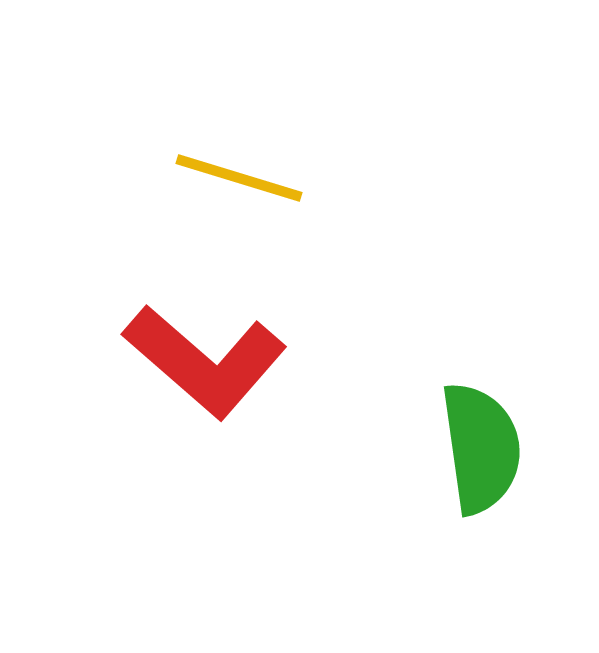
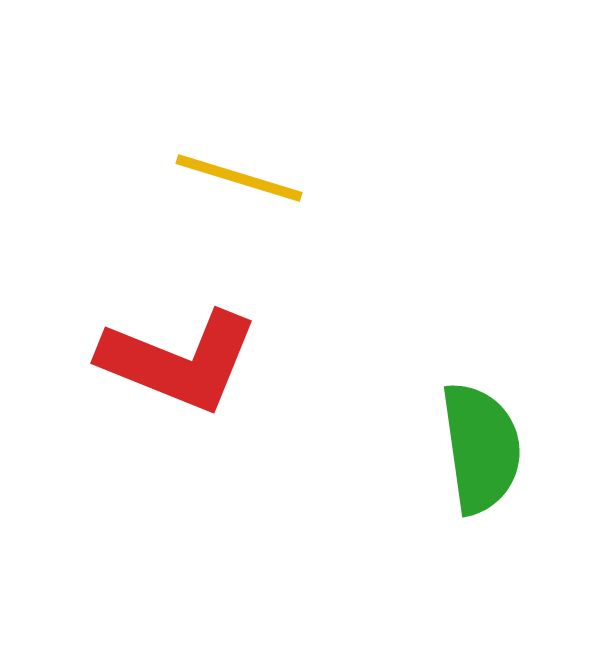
red L-shape: moved 26 px left; rotated 19 degrees counterclockwise
